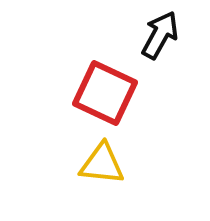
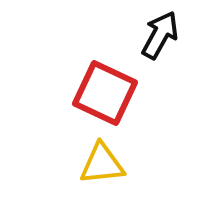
yellow triangle: rotated 12 degrees counterclockwise
